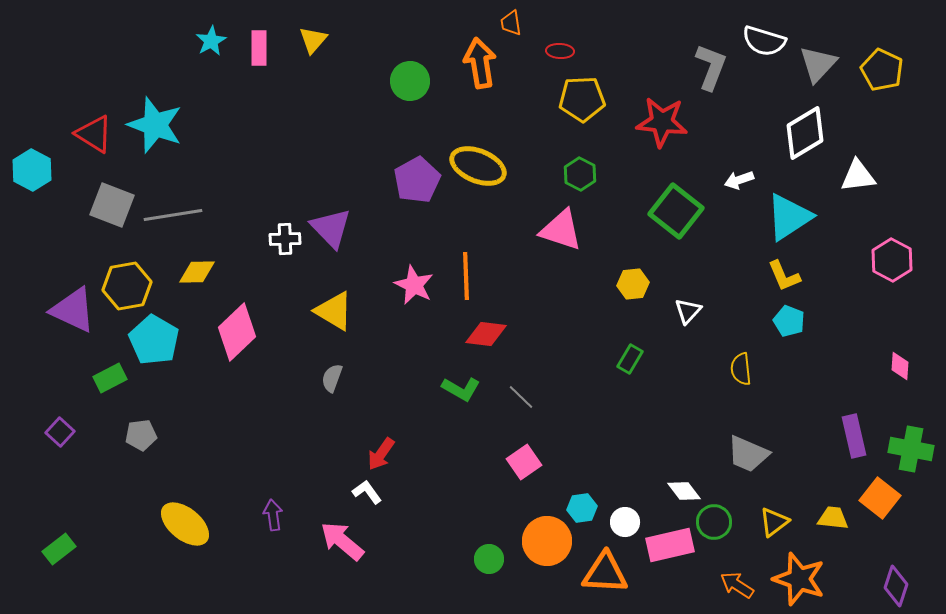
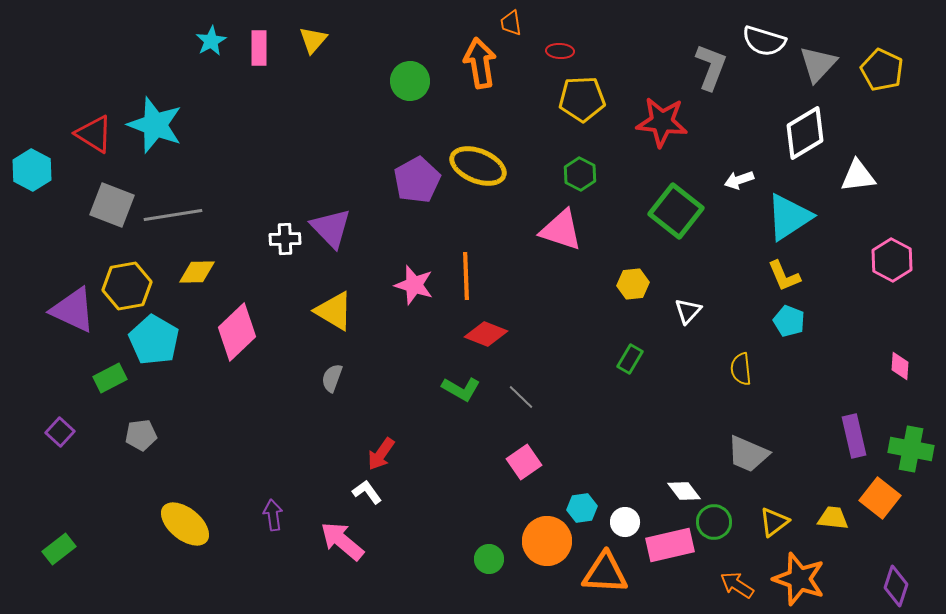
pink star at (414, 285): rotated 9 degrees counterclockwise
red diamond at (486, 334): rotated 15 degrees clockwise
